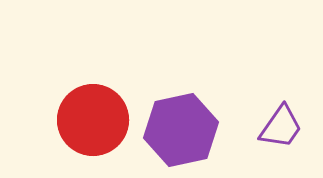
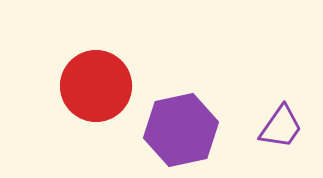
red circle: moved 3 px right, 34 px up
